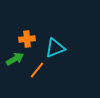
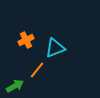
orange cross: moved 1 px left, 1 px down; rotated 21 degrees counterclockwise
green arrow: moved 27 px down
